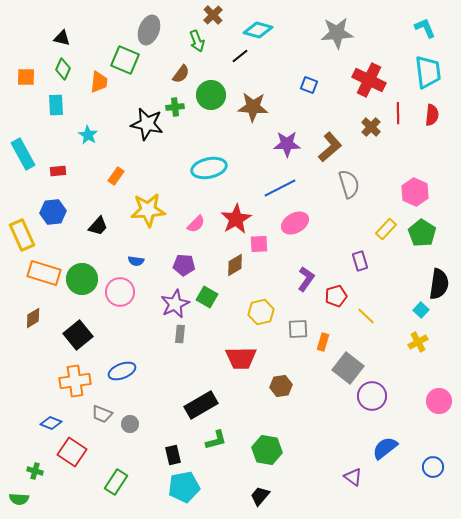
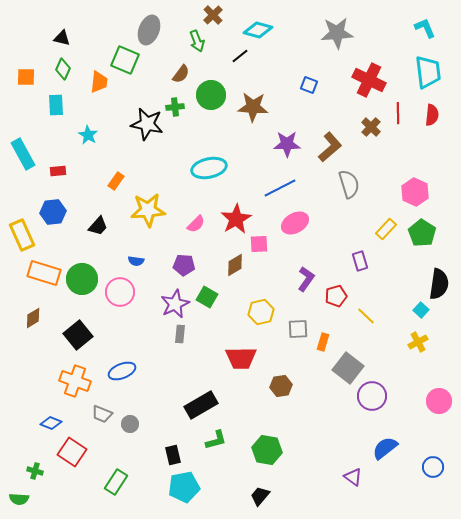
orange rectangle at (116, 176): moved 5 px down
orange cross at (75, 381): rotated 28 degrees clockwise
